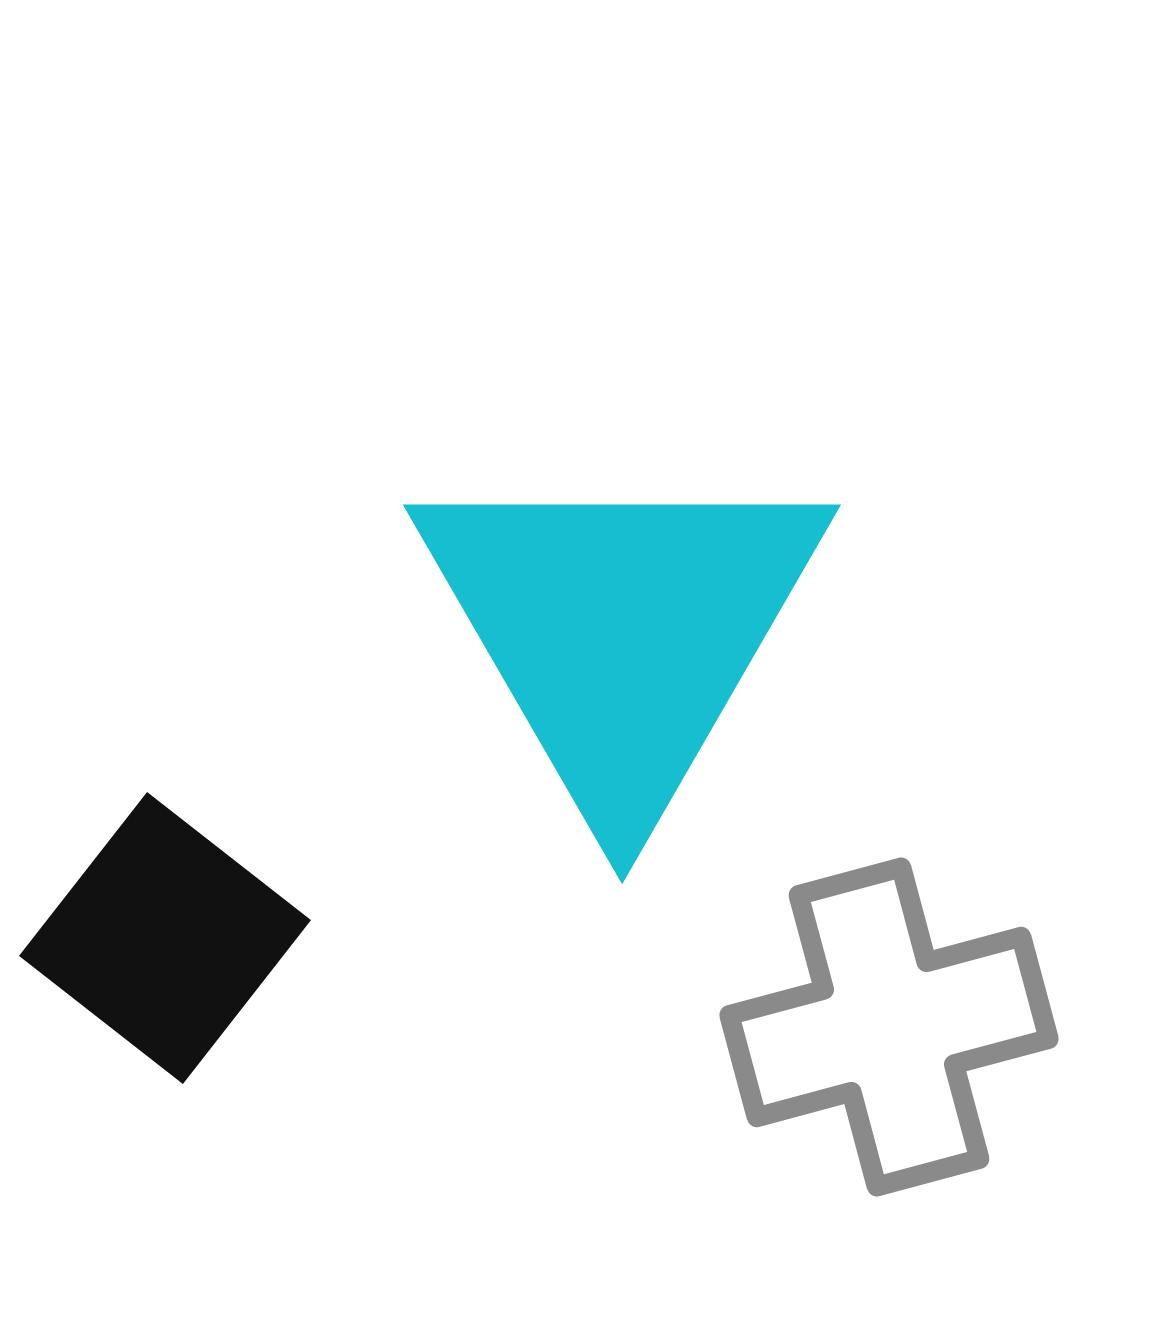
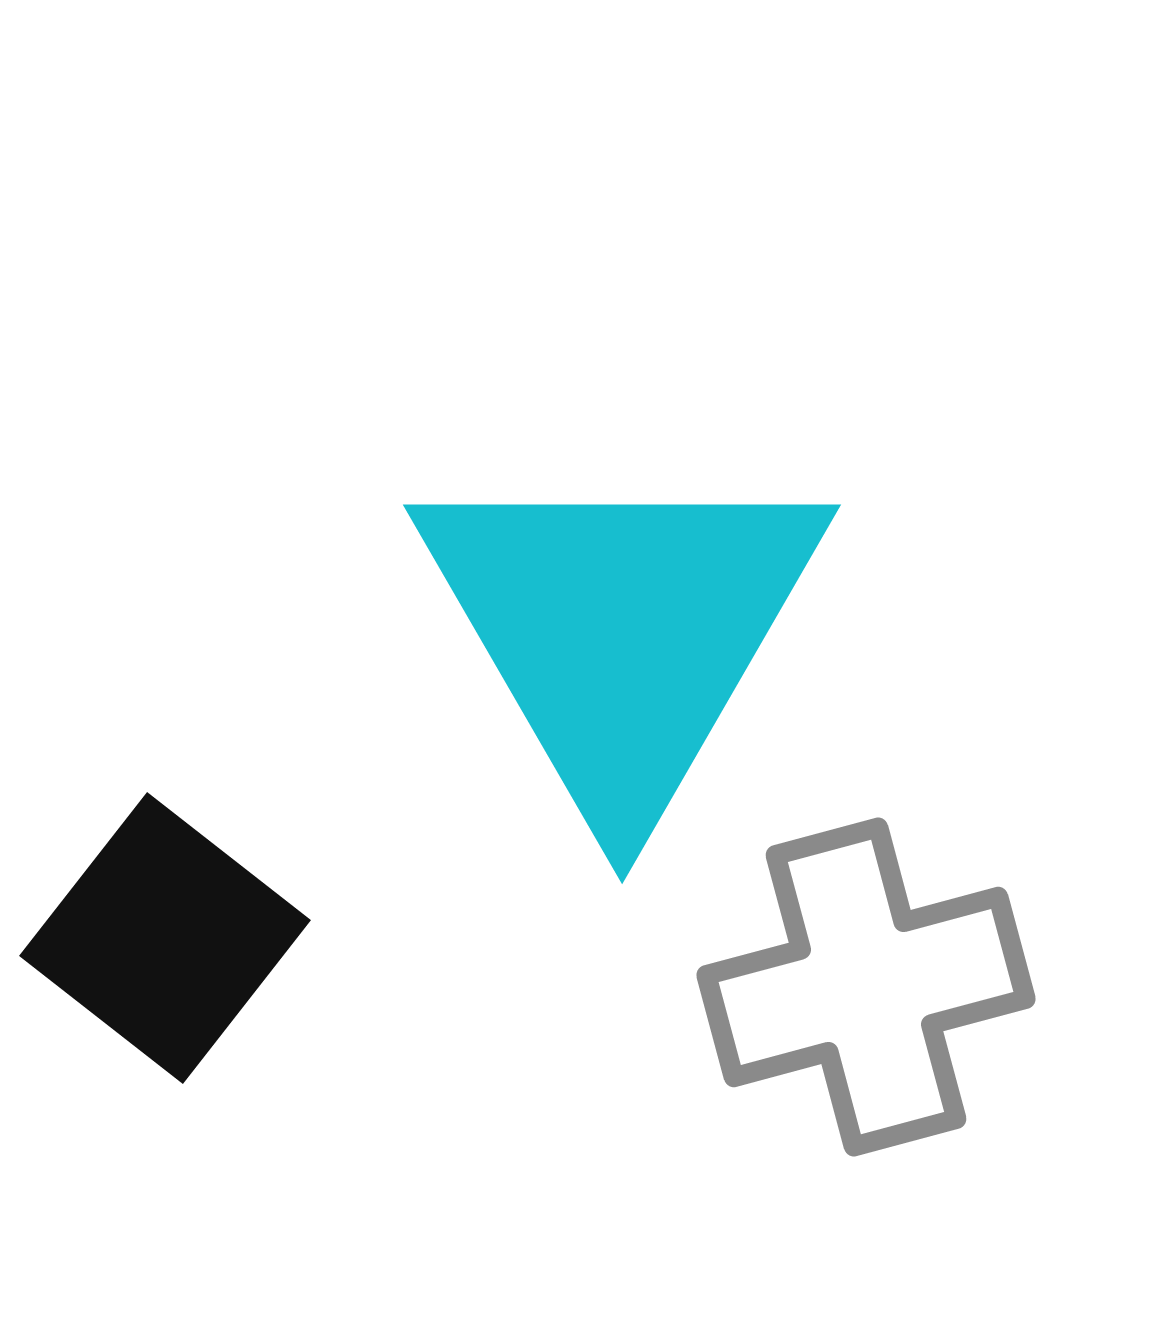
gray cross: moved 23 px left, 40 px up
